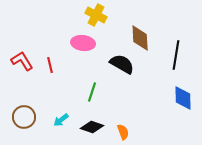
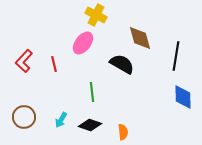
brown diamond: rotated 12 degrees counterclockwise
pink ellipse: rotated 60 degrees counterclockwise
black line: moved 1 px down
red L-shape: moved 2 px right; rotated 105 degrees counterclockwise
red line: moved 4 px right, 1 px up
green line: rotated 24 degrees counterclockwise
blue diamond: moved 1 px up
cyan arrow: rotated 21 degrees counterclockwise
black diamond: moved 2 px left, 2 px up
orange semicircle: rotated 14 degrees clockwise
